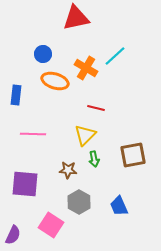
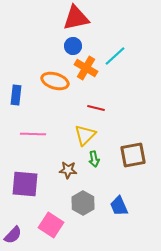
blue circle: moved 30 px right, 8 px up
gray hexagon: moved 4 px right, 1 px down
purple semicircle: rotated 18 degrees clockwise
